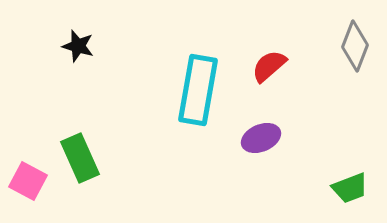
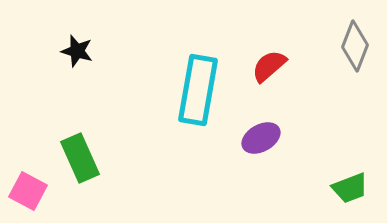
black star: moved 1 px left, 5 px down
purple ellipse: rotated 6 degrees counterclockwise
pink square: moved 10 px down
